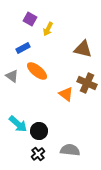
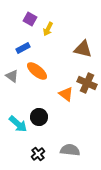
black circle: moved 14 px up
